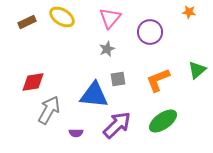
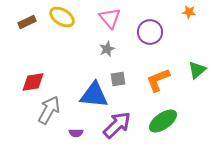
pink triangle: rotated 20 degrees counterclockwise
